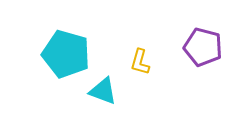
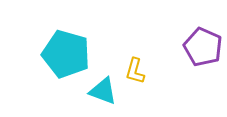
purple pentagon: rotated 9 degrees clockwise
yellow L-shape: moved 5 px left, 9 px down
